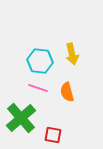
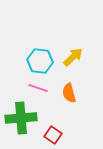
yellow arrow: moved 1 px right, 3 px down; rotated 120 degrees counterclockwise
orange semicircle: moved 2 px right, 1 px down
green cross: rotated 36 degrees clockwise
red square: rotated 24 degrees clockwise
